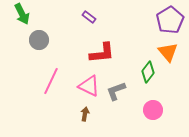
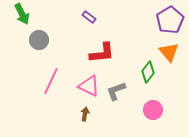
orange triangle: moved 1 px right
